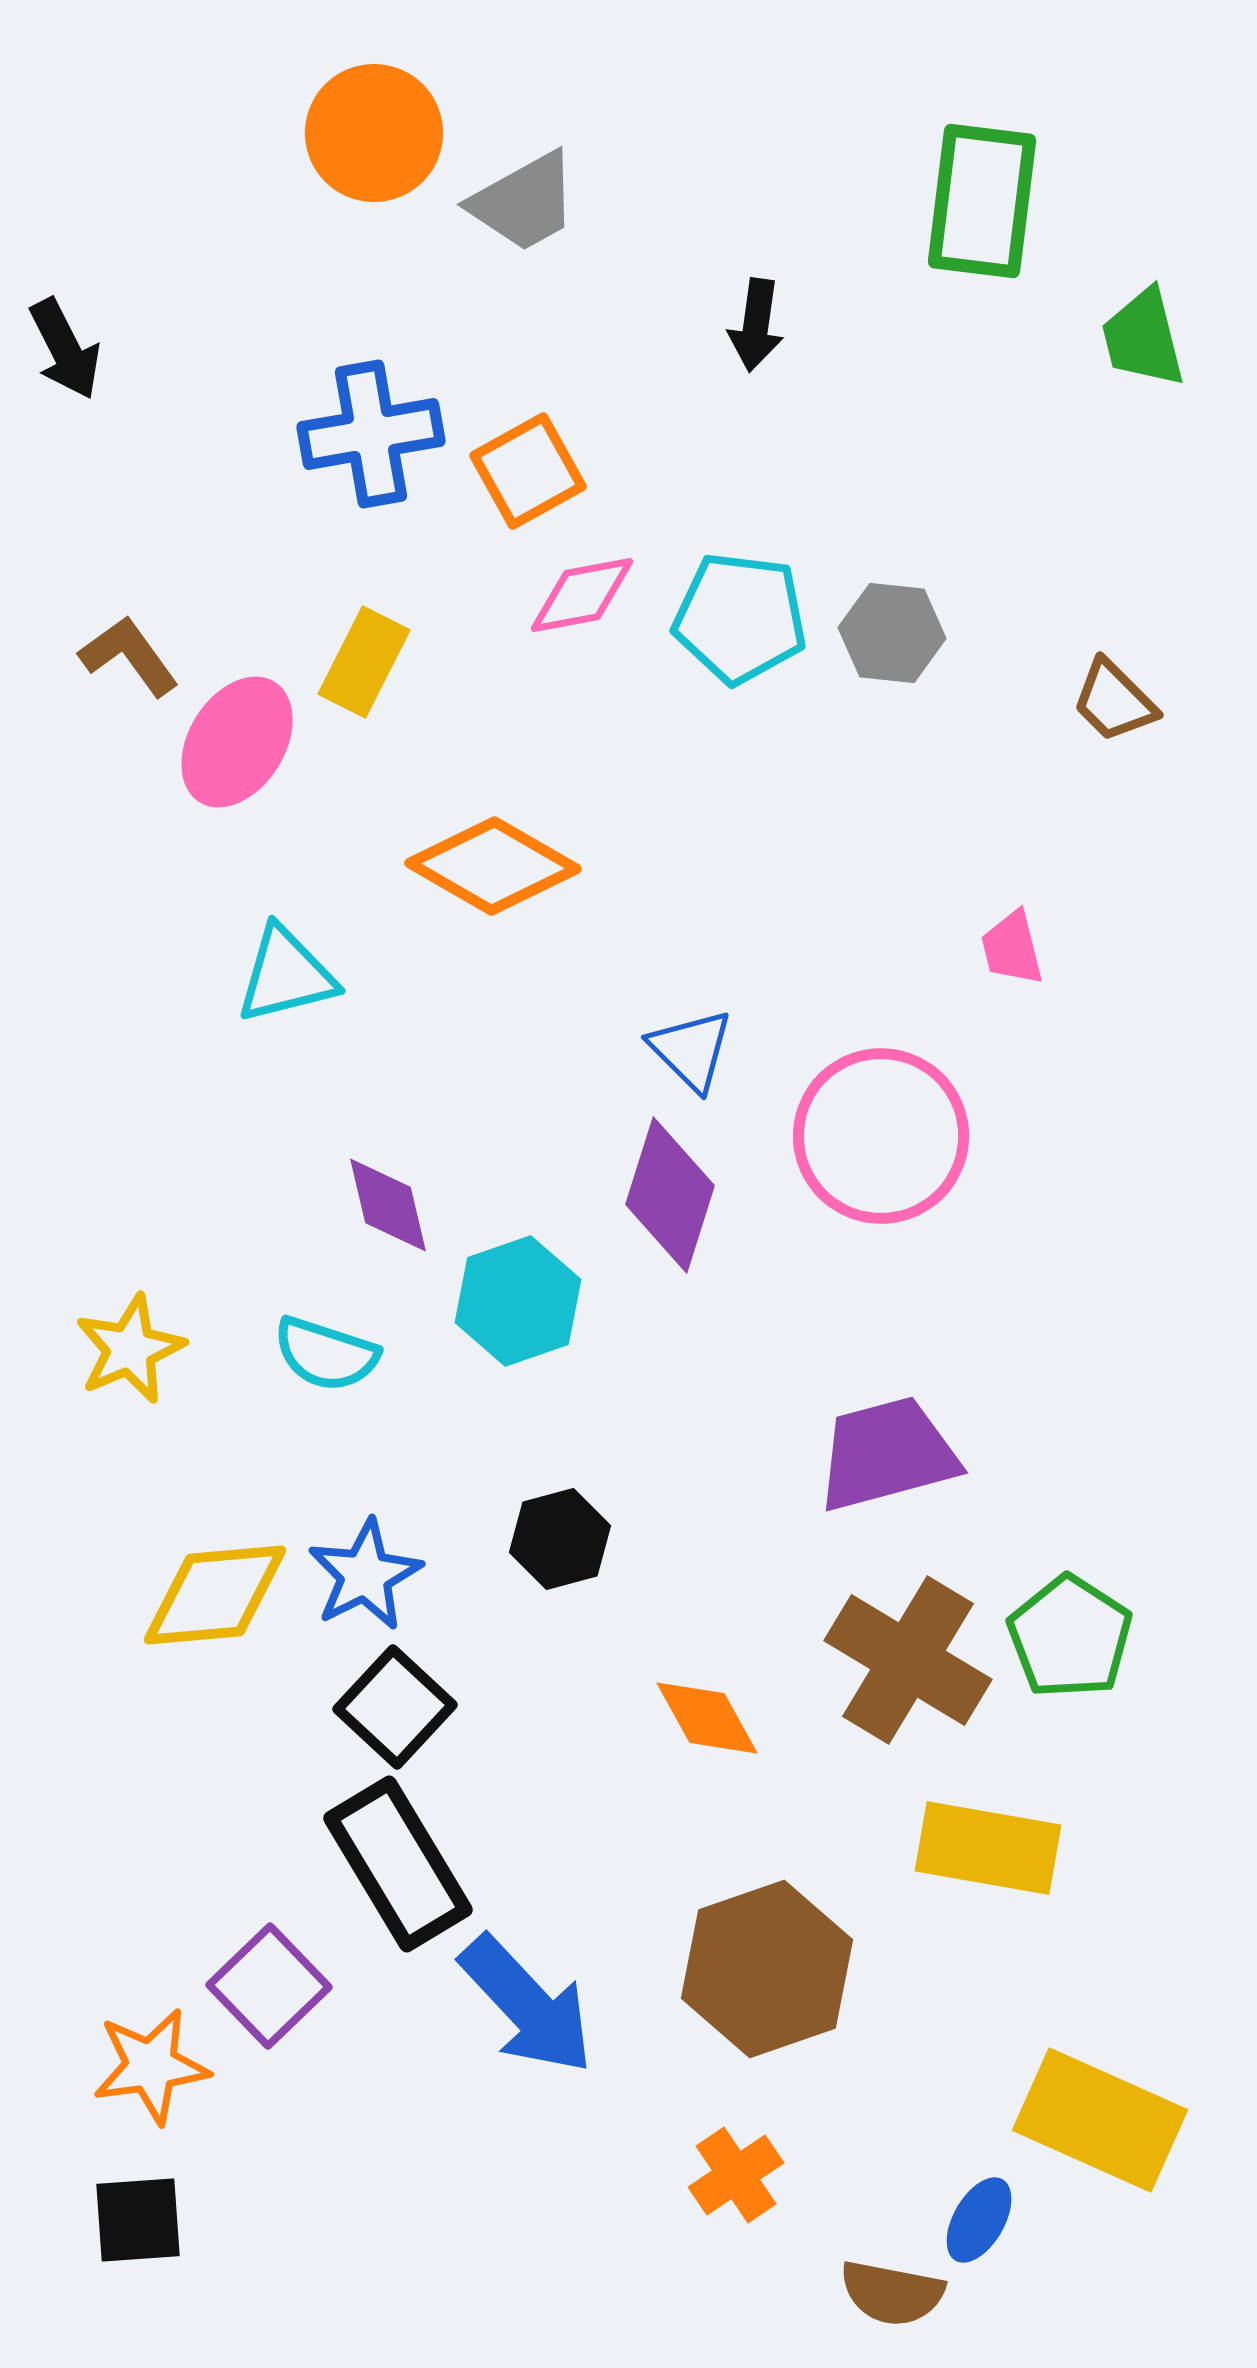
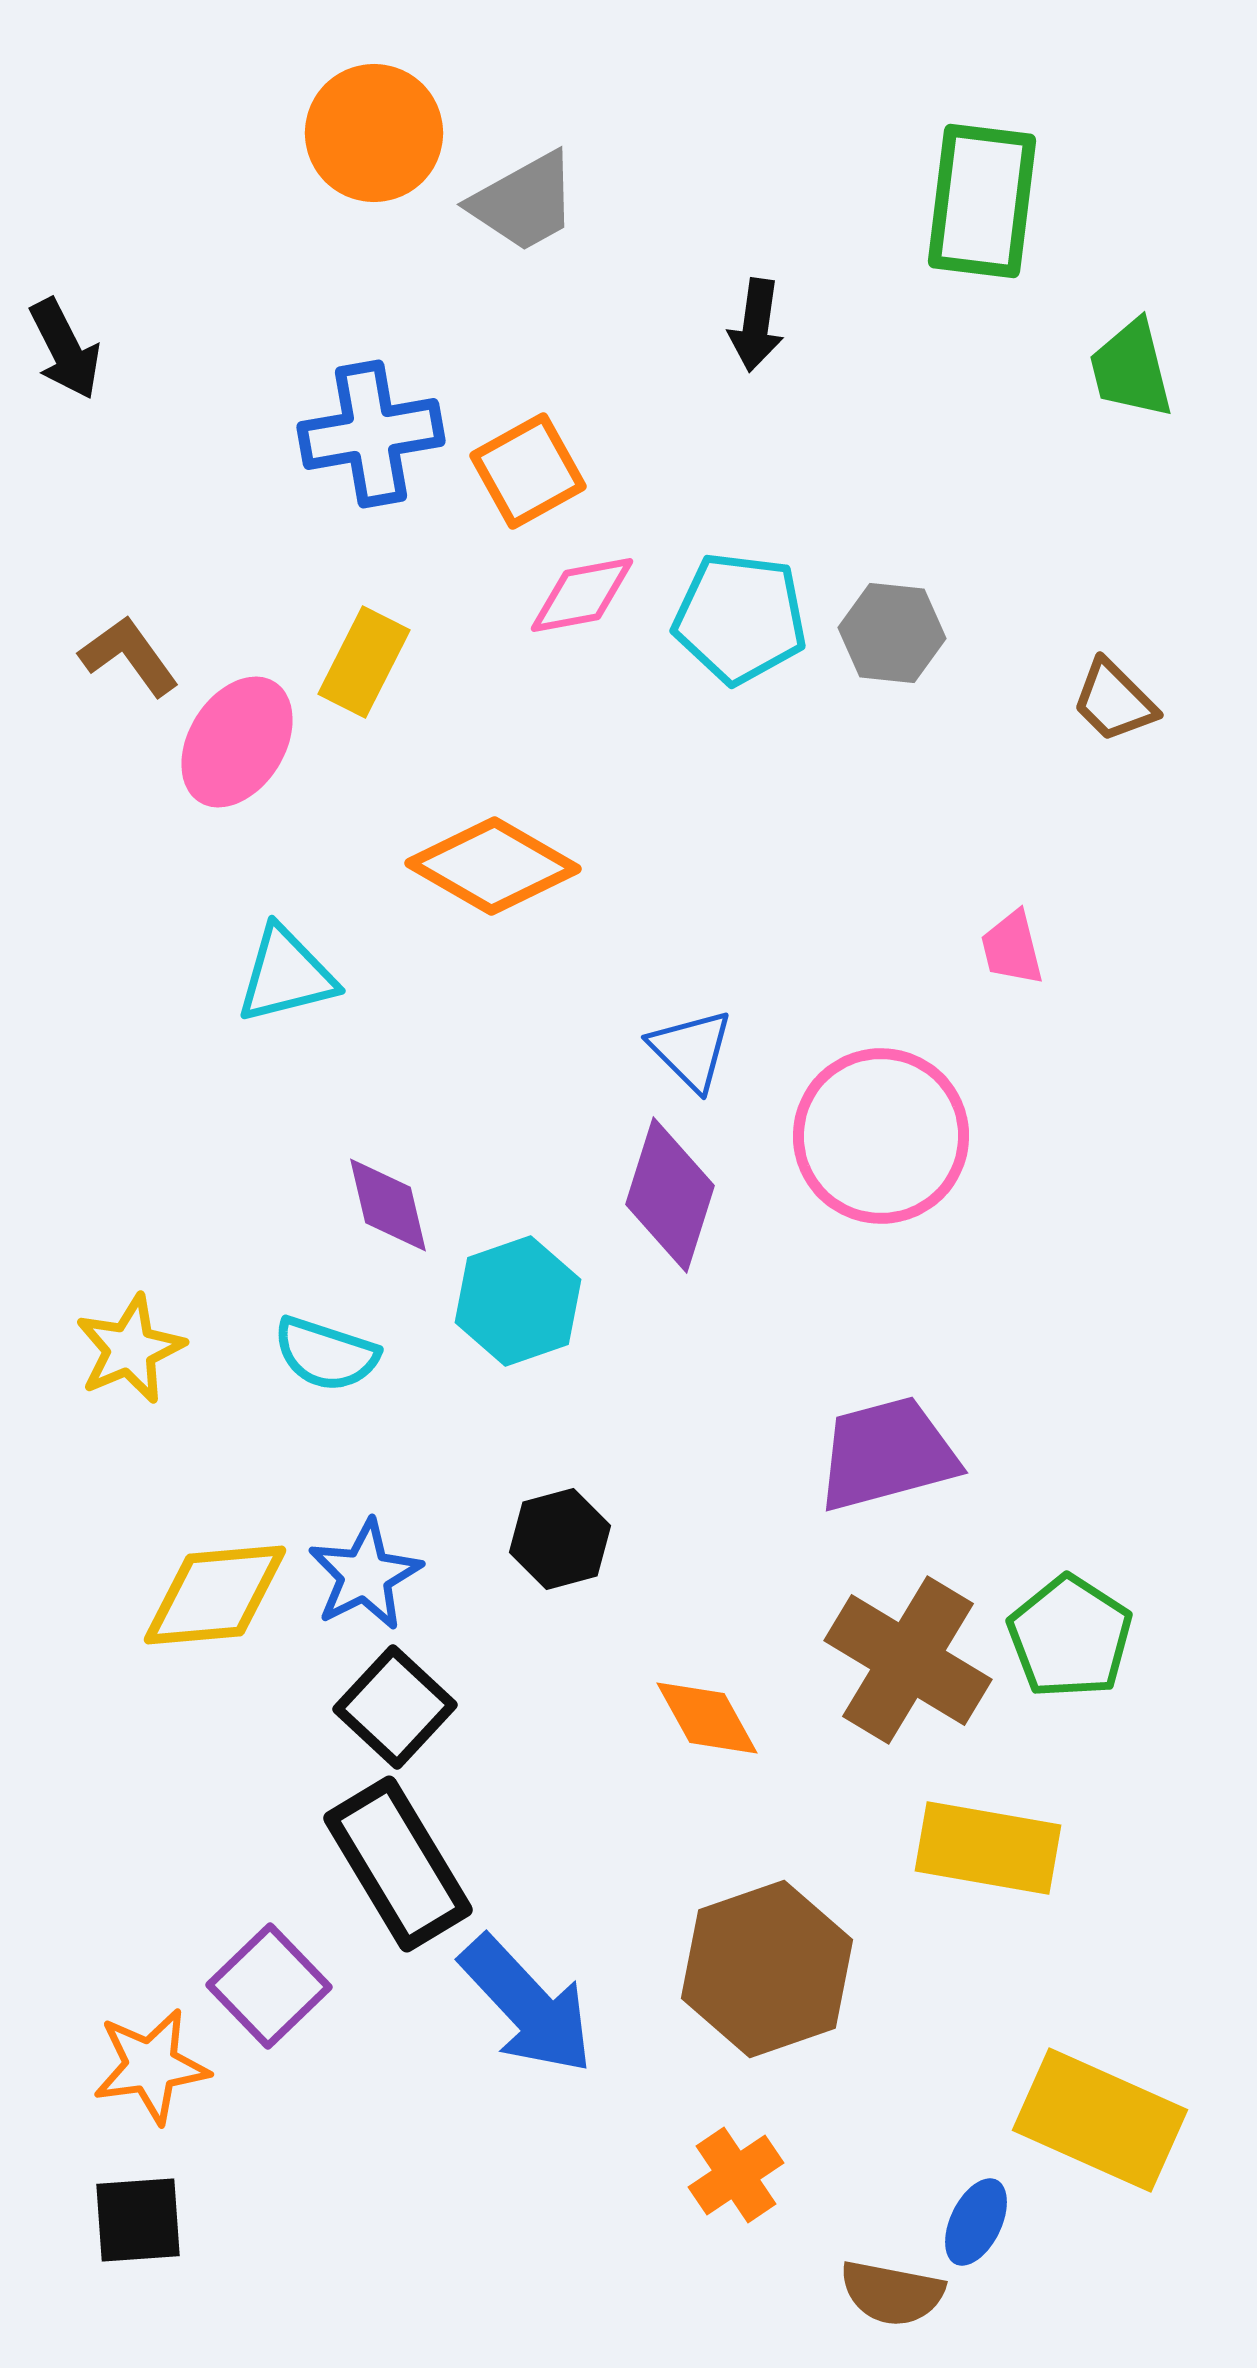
green trapezoid at (1143, 338): moved 12 px left, 31 px down
blue ellipse at (979, 2220): moved 3 px left, 2 px down; rotated 4 degrees counterclockwise
